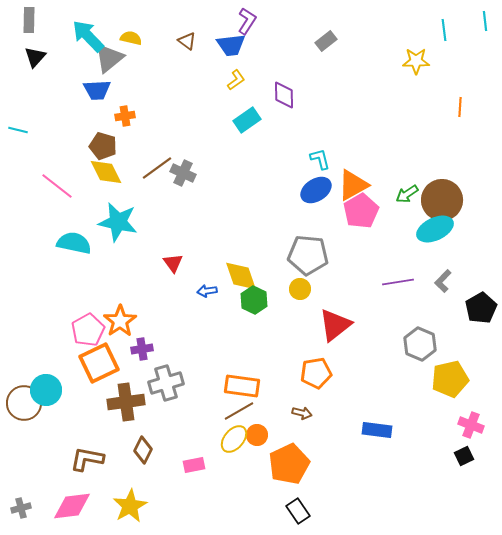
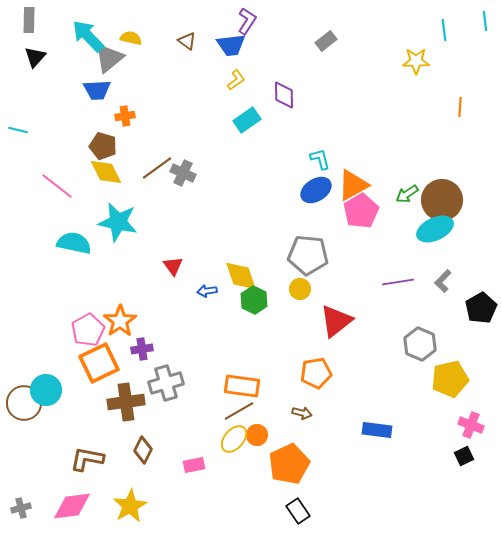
red triangle at (173, 263): moved 3 px down
red triangle at (335, 325): moved 1 px right, 4 px up
